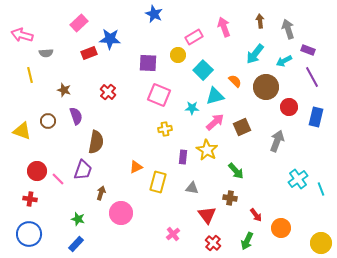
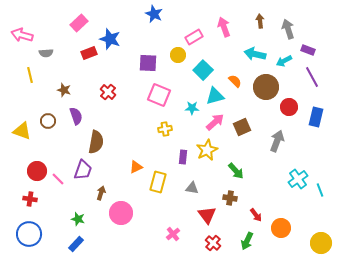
blue star at (110, 39): rotated 15 degrees clockwise
cyan arrow at (255, 54): rotated 65 degrees clockwise
yellow star at (207, 150): rotated 15 degrees clockwise
cyan line at (321, 189): moved 1 px left, 1 px down
